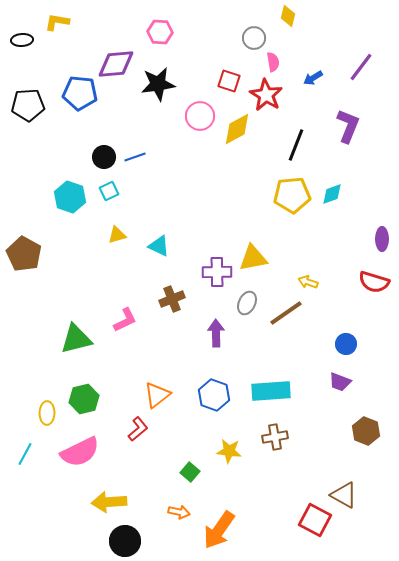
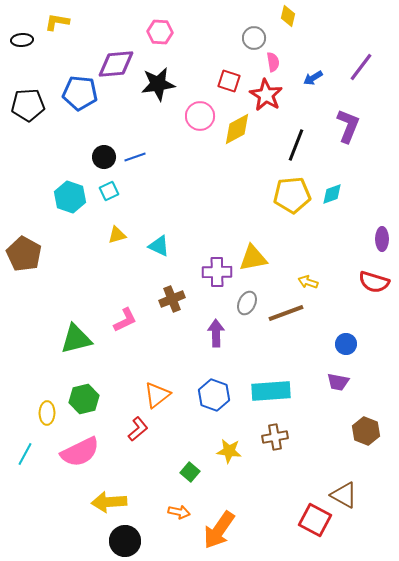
brown line at (286, 313): rotated 15 degrees clockwise
purple trapezoid at (340, 382): moved 2 px left; rotated 10 degrees counterclockwise
